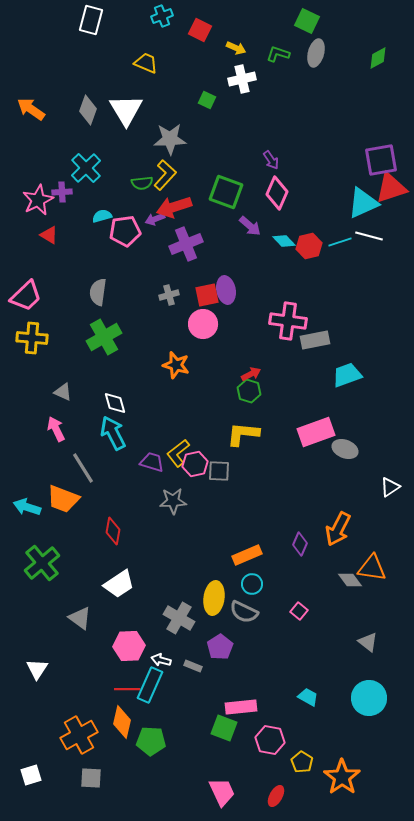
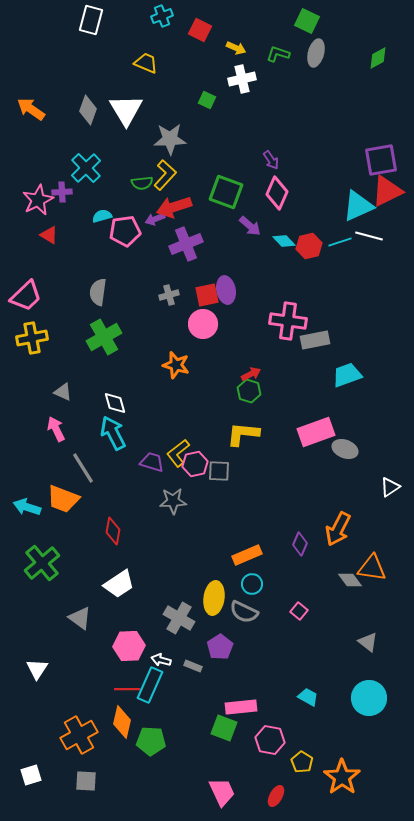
red triangle at (391, 188): moved 4 px left, 3 px down; rotated 8 degrees counterclockwise
cyan triangle at (363, 203): moved 5 px left, 3 px down
yellow cross at (32, 338): rotated 16 degrees counterclockwise
gray square at (91, 778): moved 5 px left, 3 px down
